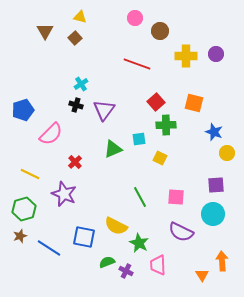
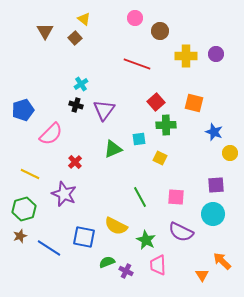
yellow triangle: moved 4 px right, 2 px down; rotated 24 degrees clockwise
yellow circle: moved 3 px right
green star: moved 7 px right, 3 px up
orange arrow: rotated 42 degrees counterclockwise
